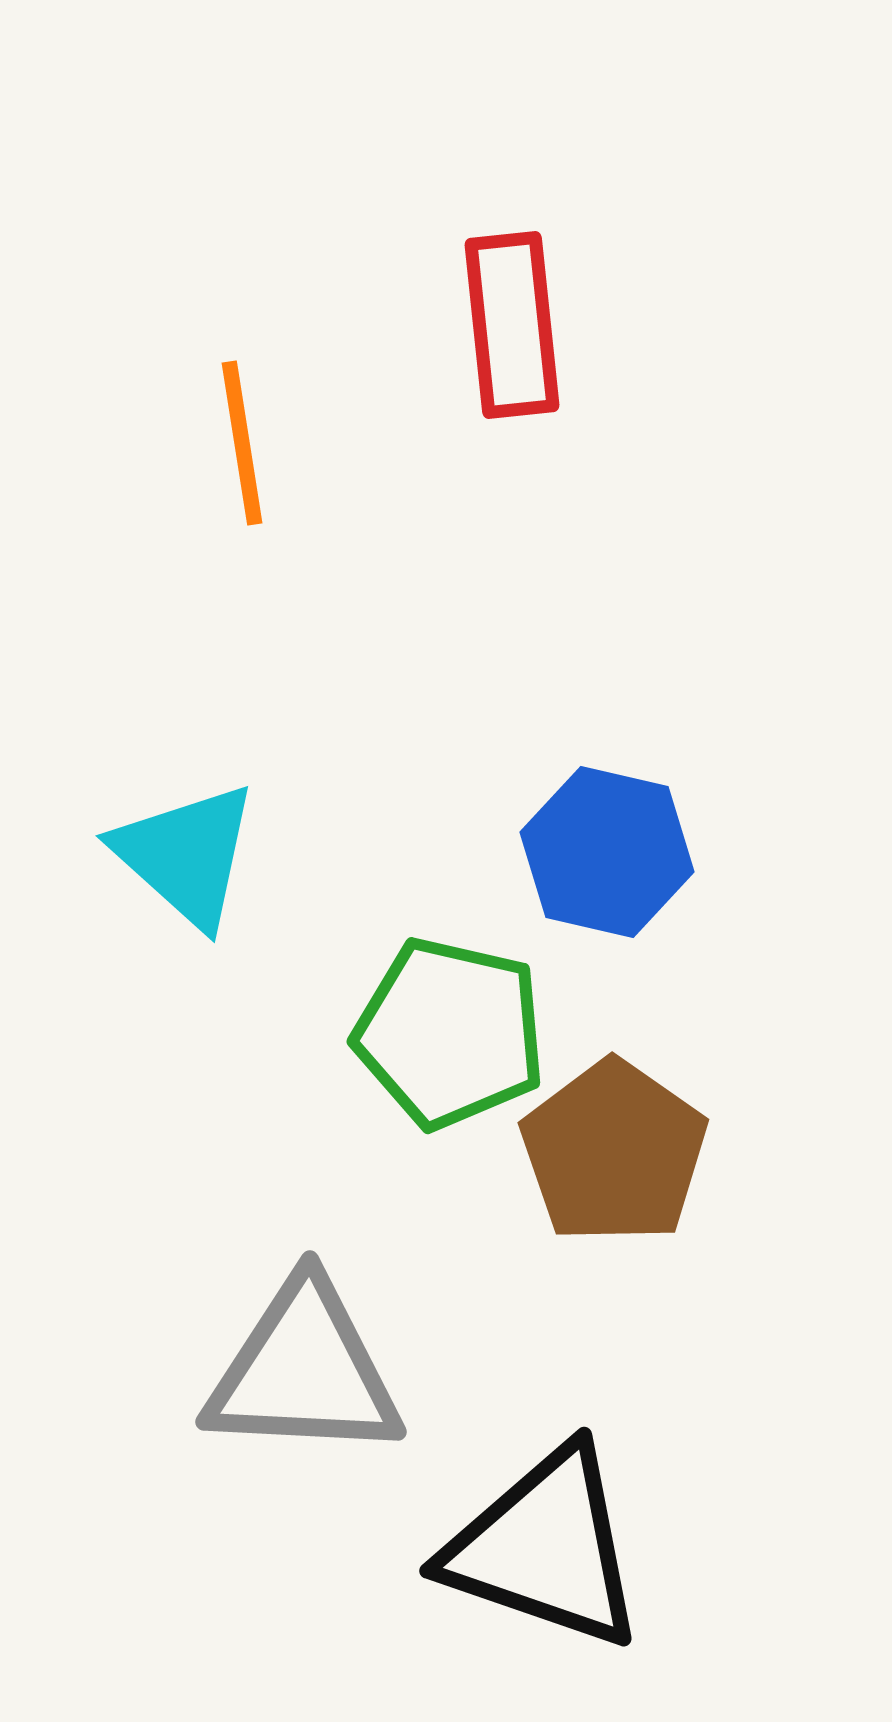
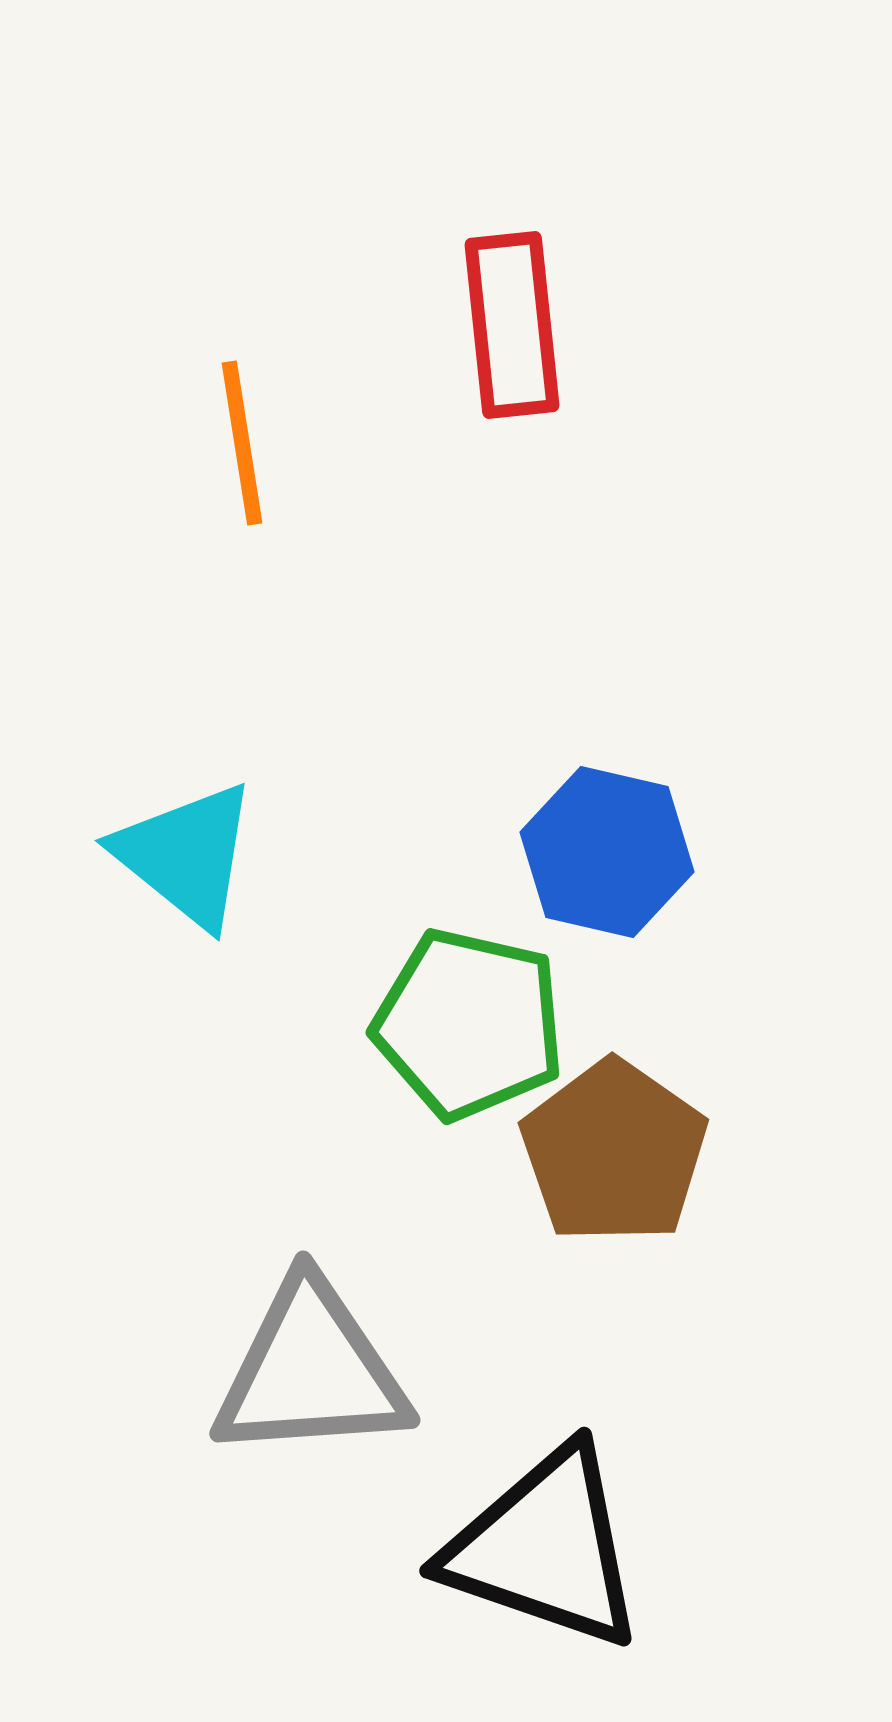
cyan triangle: rotated 3 degrees counterclockwise
green pentagon: moved 19 px right, 9 px up
gray triangle: moved 7 px right; rotated 7 degrees counterclockwise
